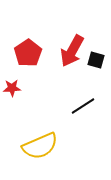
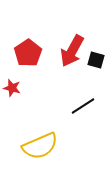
red star: rotated 18 degrees clockwise
